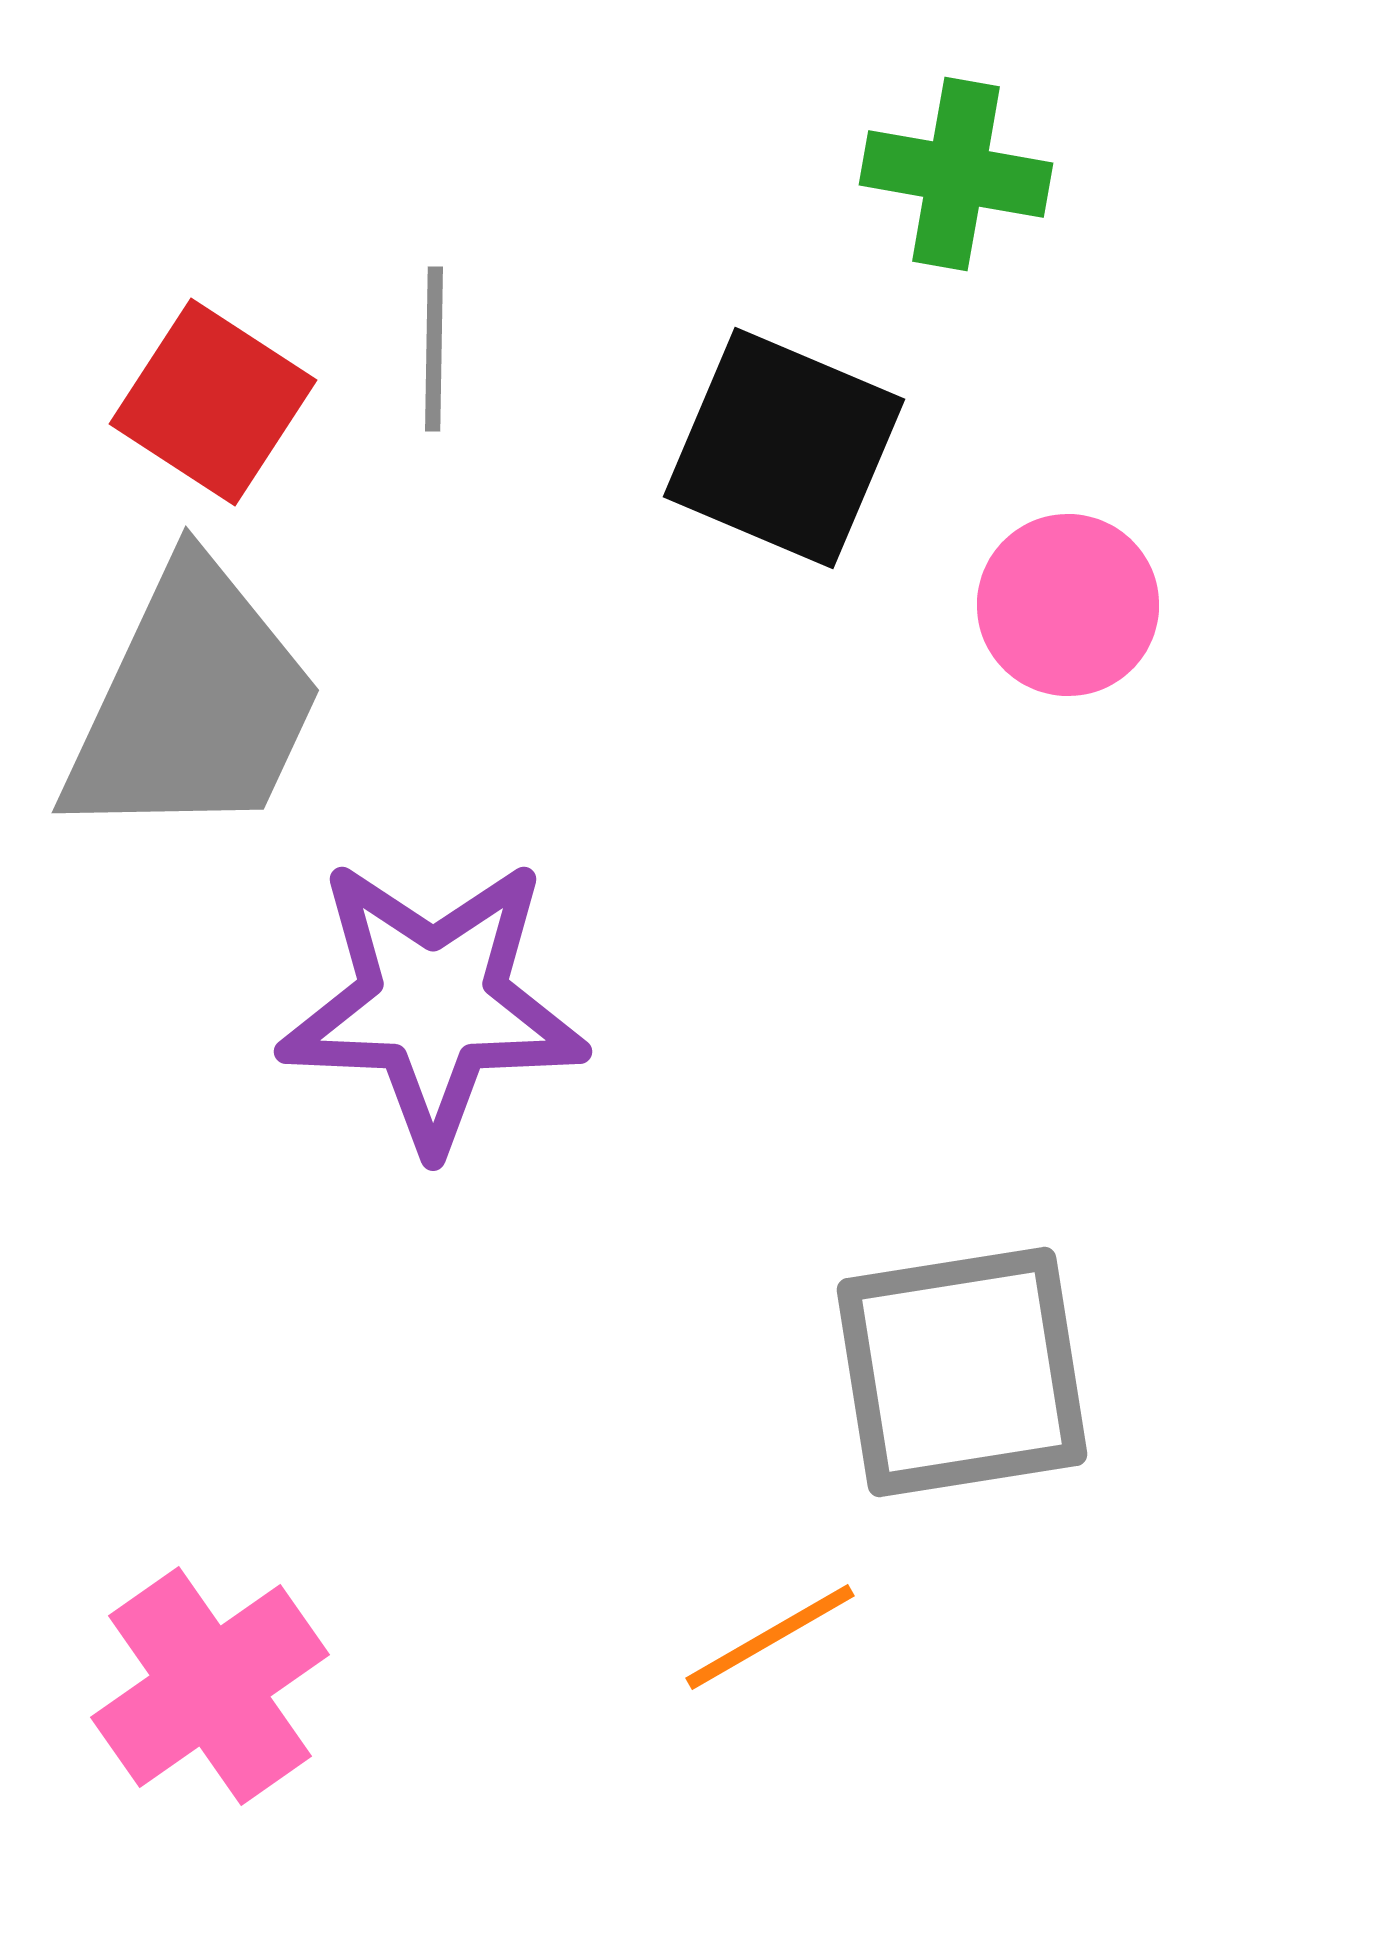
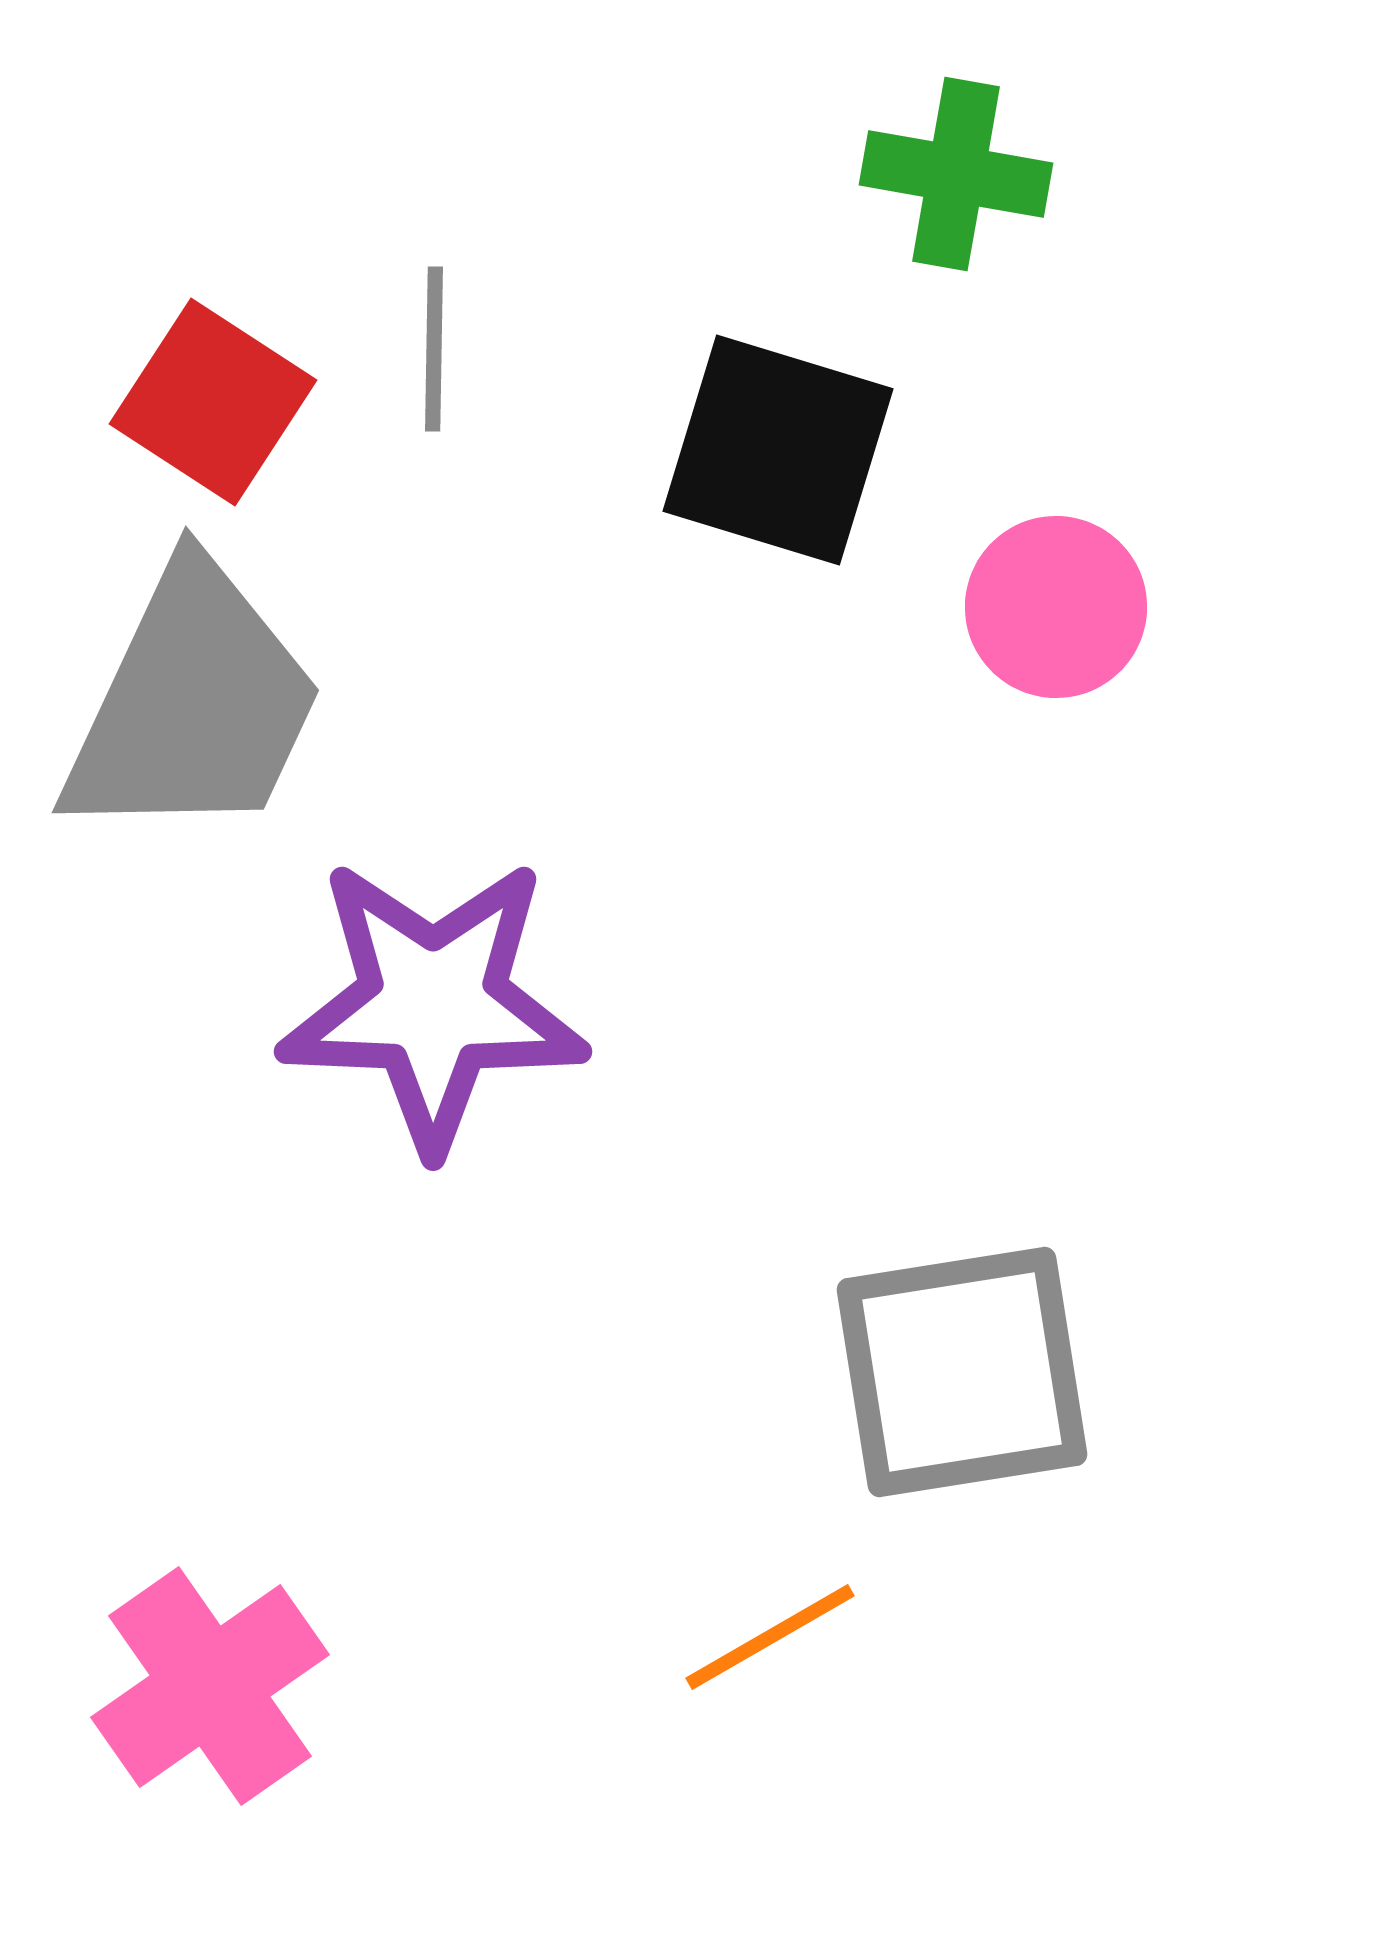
black square: moved 6 px left, 2 px down; rotated 6 degrees counterclockwise
pink circle: moved 12 px left, 2 px down
